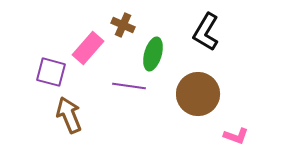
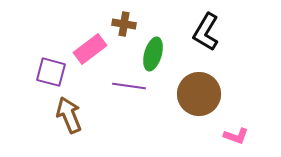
brown cross: moved 1 px right, 1 px up; rotated 15 degrees counterclockwise
pink rectangle: moved 2 px right, 1 px down; rotated 12 degrees clockwise
brown circle: moved 1 px right
